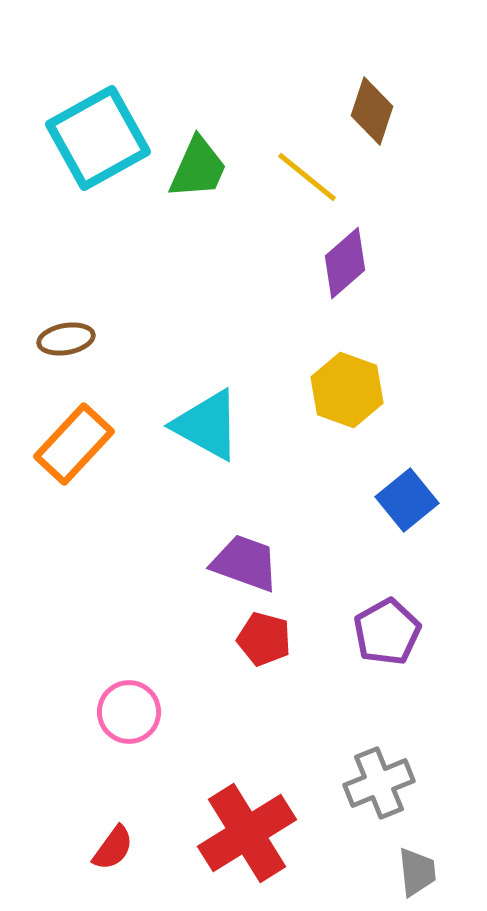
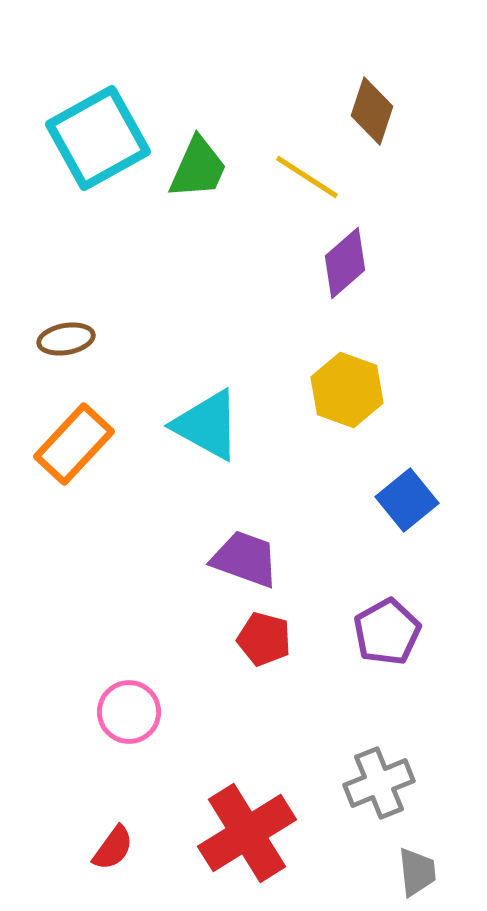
yellow line: rotated 6 degrees counterclockwise
purple trapezoid: moved 4 px up
